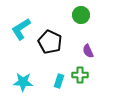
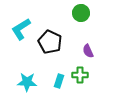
green circle: moved 2 px up
cyan star: moved 4 px right
